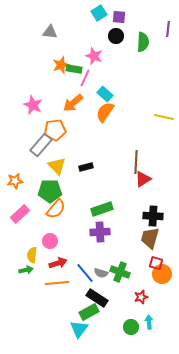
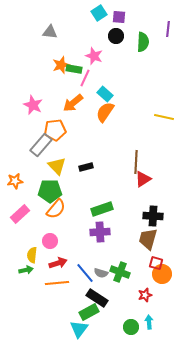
brown trapezoid at (150, 238): moved 2 px left, 1 px down
red star at (141, 297): moved 4 px right, 2 px up
